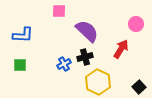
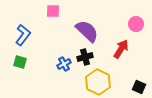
pink square: moved 6 px left
blue L-shape: rotated 55 degrees counterclockwise
green square: moved 3 px up; rotated 16 degrees clockwise
black square: rotated 24 degrees counterclockwise
